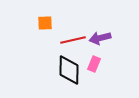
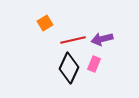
orange square: rotated 28 degrees counterclockwise
purple arrow: moved 2 px right, 1 px down
black diamond: moved 2 px up; rotated 24 degrees clockwise
